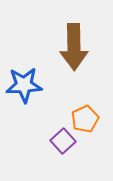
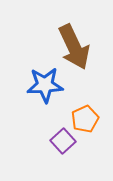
brown arrow: rotated 24 degrees counterclockwise
blue star: moved 21 px right
